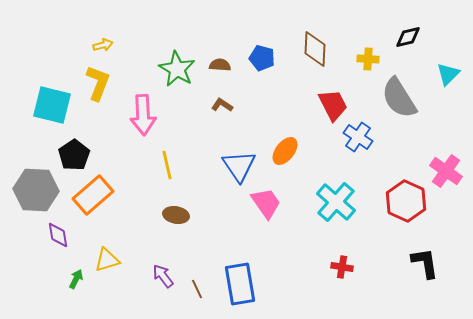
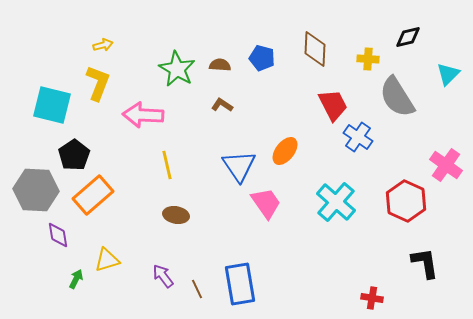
gray semicircle: moved 2 px left, 1 px up
pink arrow: rotated 96 degrees clockwise
pink cross: moved 6 px up
red cross: moved 30 px right, 31 px down
